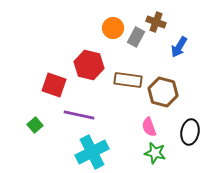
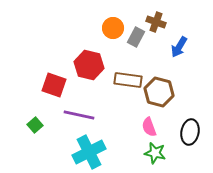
brown hexagon: moved 4 px left
cyan cross: moved 3 px left
